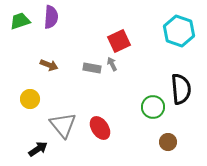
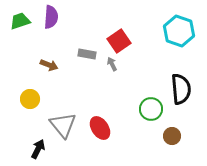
red square: rotated 10 degrees counterclockwise
gray rectangle: moved 5 px left, 14 px up
green circle: moved 2 px left, 2 px down
brown circle: moved 4 px right, 6 px up
black arrow: rotated 30 degrees counterclockwise
